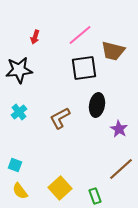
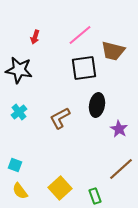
black star: rotated 16 degrees clockwise
